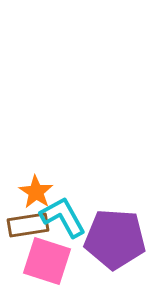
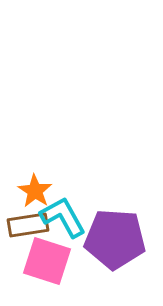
orange star: moved 1 px left, 1 px up
